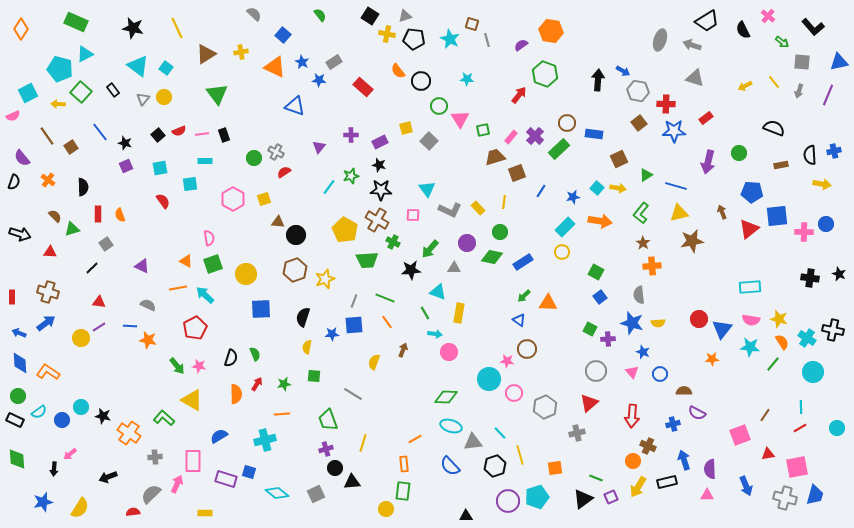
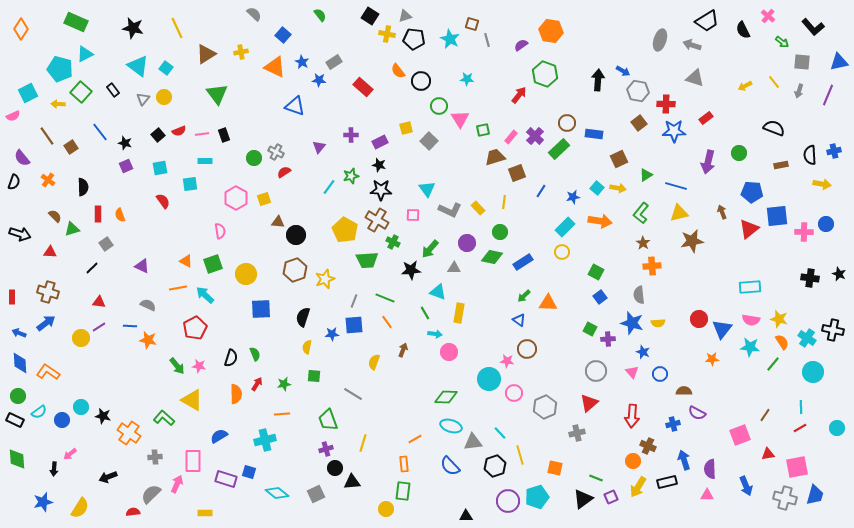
pink hexagon at (233, 199): moved 3 px right, 1 px up
pink semicircle at (209, 238): moved 11 px right, 7 px up
orange square at (555, 468): rotated 21 degrees clockwise
